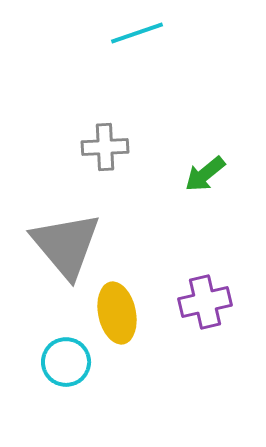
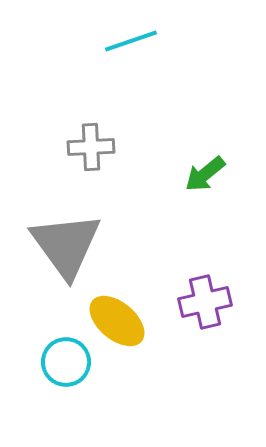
cyan line: moved 6 px left, 8 px down
gray cross: moved 14 px left
gray triangle: rotated 4 degrees clockwise
yellow ellipse: moved 8 px down; rotated 38 degrees counterclockwise
